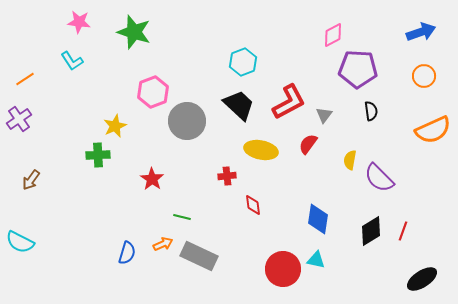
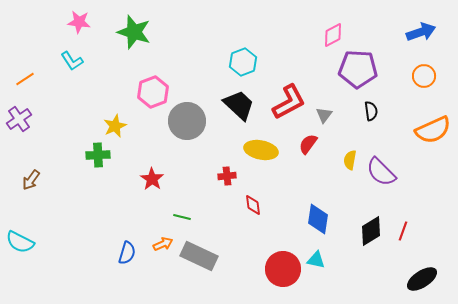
purple semicircle: moved 2 px right, 6 px up
